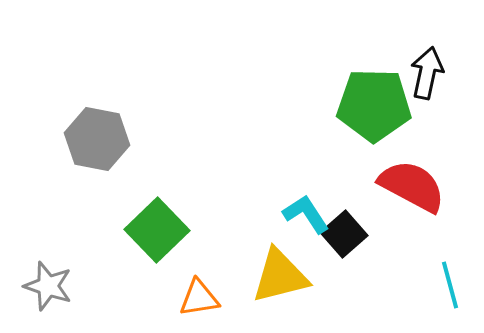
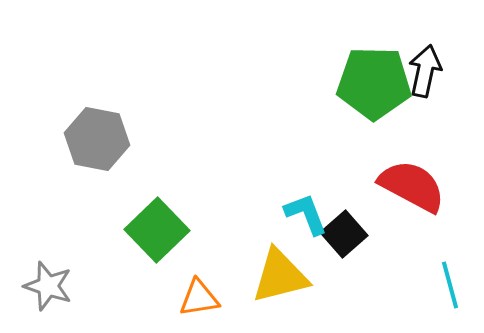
black arrow: moved 2 px left, 2 px up
green pentagon: moved 22 px up
cyan L-shape: rotated 12 degrees clockwise
